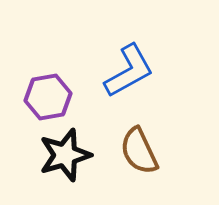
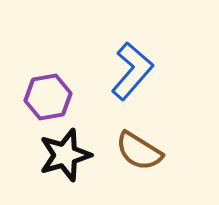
blue L-shape: moved 3 px right; rotated 20 degrees counterclockwise
brown semicircle: rotated 33 degrees counterclockwise
